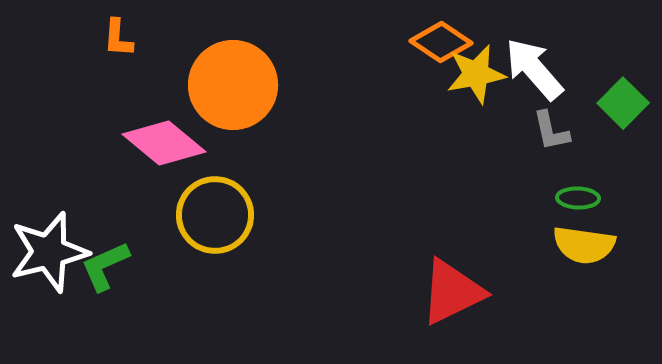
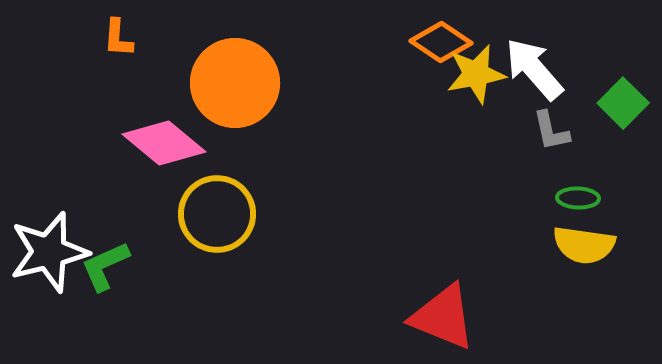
orange circle: moved 2 px right, 2 px up
yellow circle: moved 2 px right, 1 px up
red triangle: moved 9 px left, 25 px down; rotated 48 degrees clockwise
